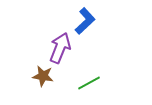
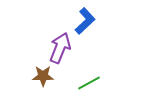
brown star: rotated 10 degrees counterclockwise
